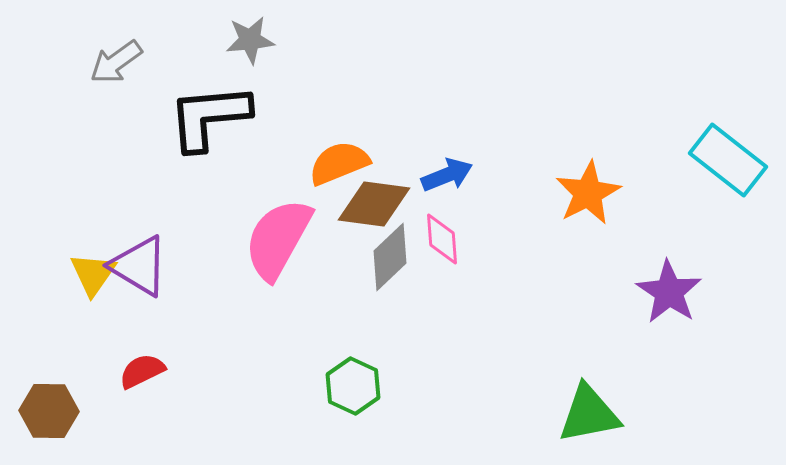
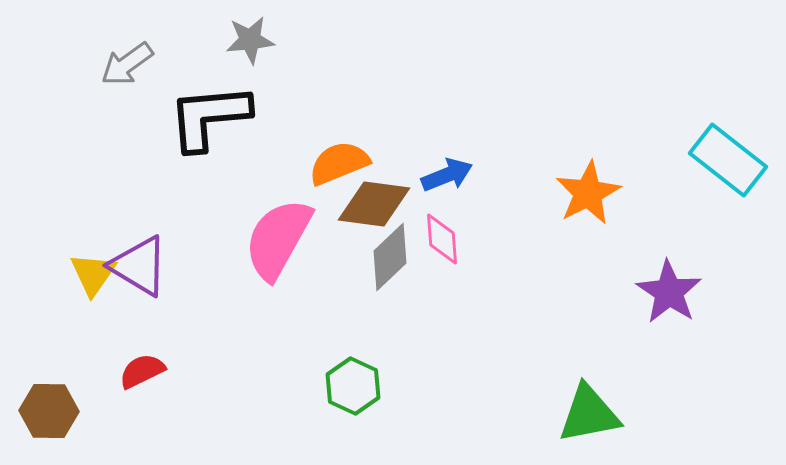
gray arrow: moved 11 px right, 2 px down
